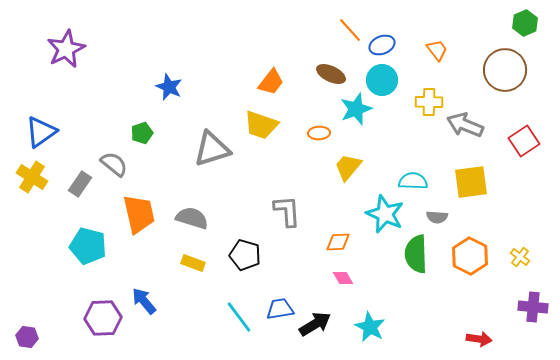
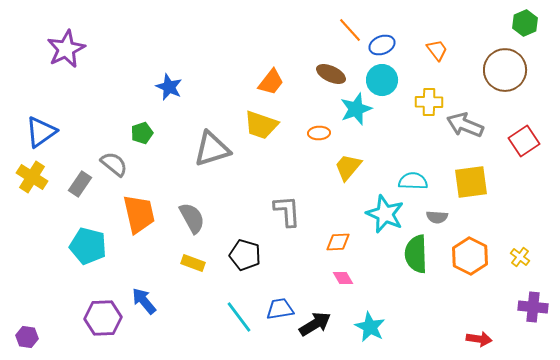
gray semicircle at (192, 218): rotated 44 degrees clockwise
